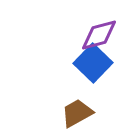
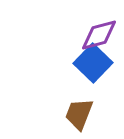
brown trapezoid: moved 2 px right, 1 px down; rotated 40 degrees counterclockwise
